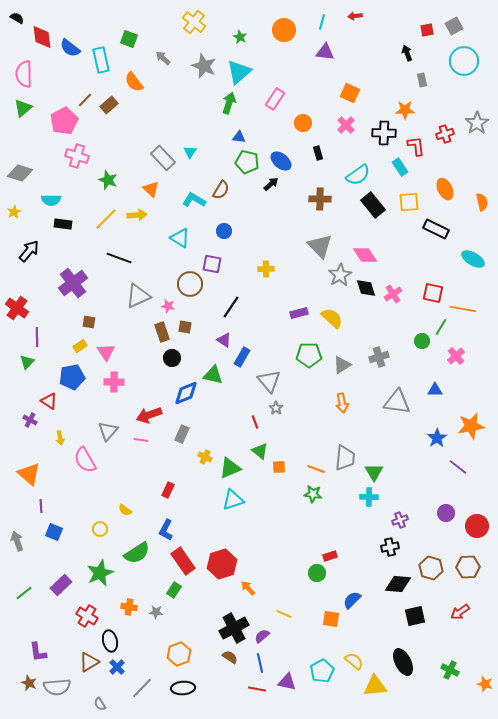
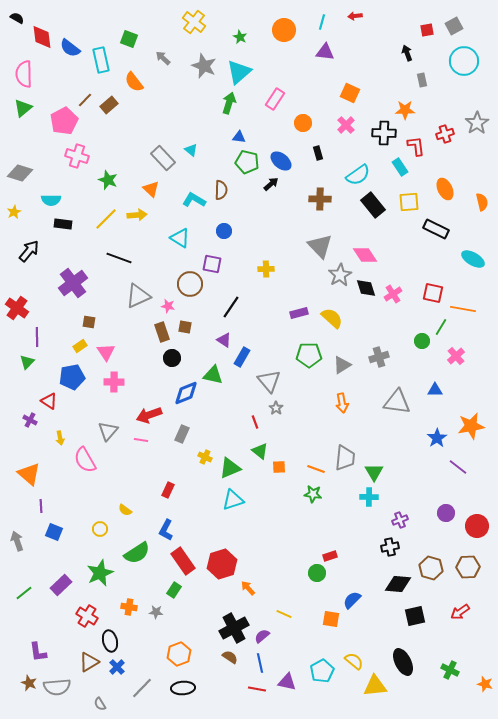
cyan triangle at (190, 152): moved 1 px right, 2 px up; rotated 24 degrees counterclockwise
brown semicircle at (221, 190): rotated 30 degrees counterclockwise
